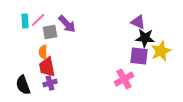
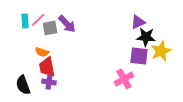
purple triangle: rotated 49 degrees counterclockwise
gray square: moved 4 px up
black star: moved 1 px right, 1 px up
orange semicircle: moved 1 px left; rotated 72 degrees counterclockwise
purple cross: moved 1 px left, 1 px up; rotated 24 degrees clockwise
